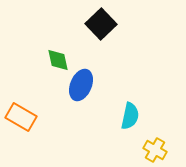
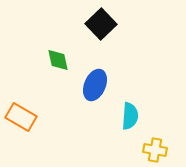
blue ellipse: moved 14 px right
cyan semicircle: rotated 8 degrees counterclockwise
yellow cross: rotated 20 degrees counterclockwise
